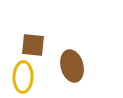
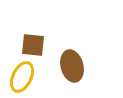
yellow ellipse: moved 1 px left; rotated 24 degrees clockwise
